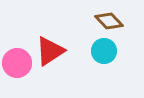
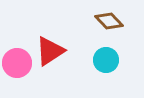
cyan circle: moved 2 px right, 9 px down
